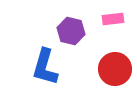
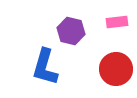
pink rectangle: moved 4 px right, 3 px down
red circle: moved 1 px right
